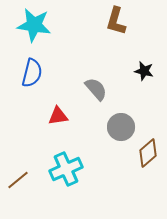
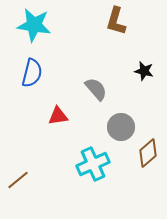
cyan cross: moved 27 px right, 5 px up
